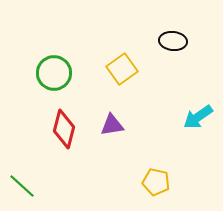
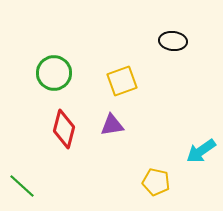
yellow square: moved 12 px down; rotated 16 degrees clockwise
cyan arrow: moved 3 px right, 34 px down
